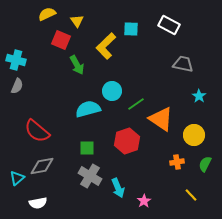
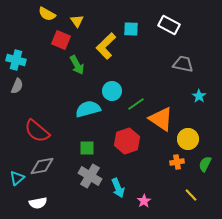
yellow semicircle: rotated 126 degrees counterclockwise
yellow circle: moved 6 px left, 4 px down
